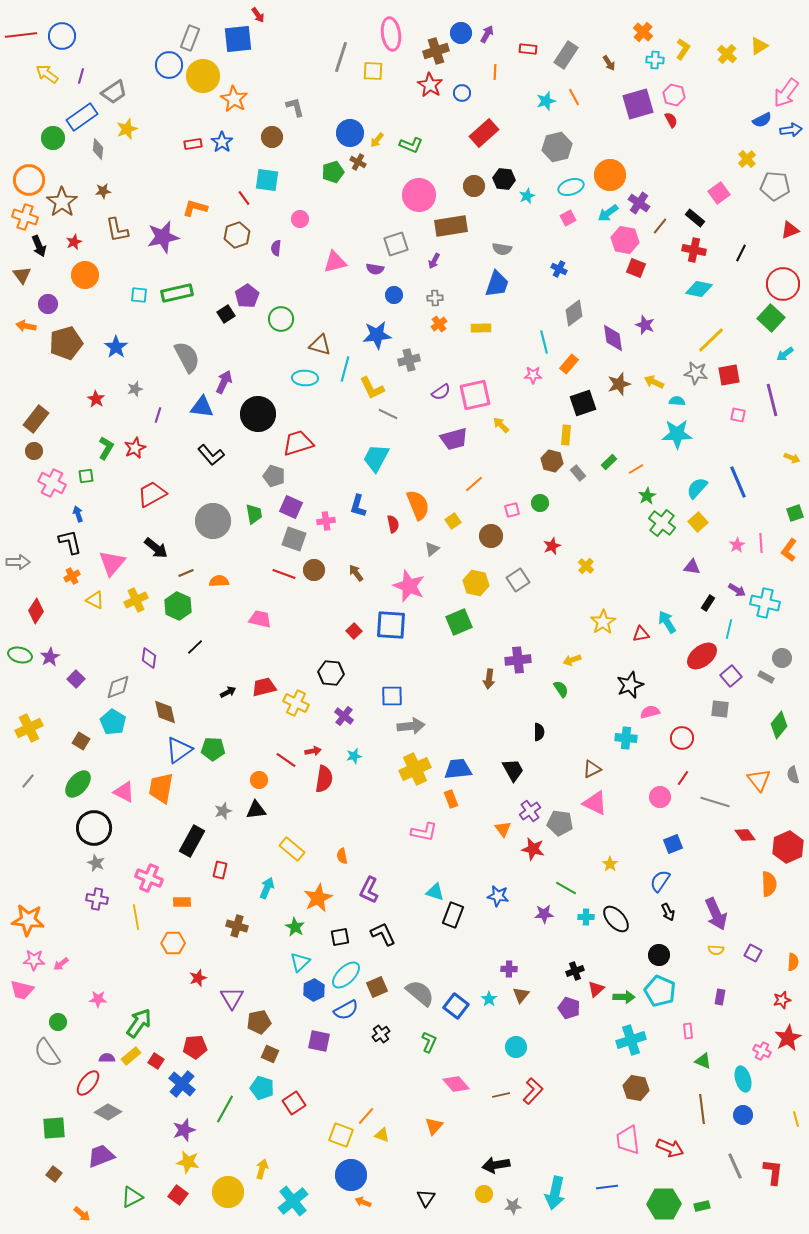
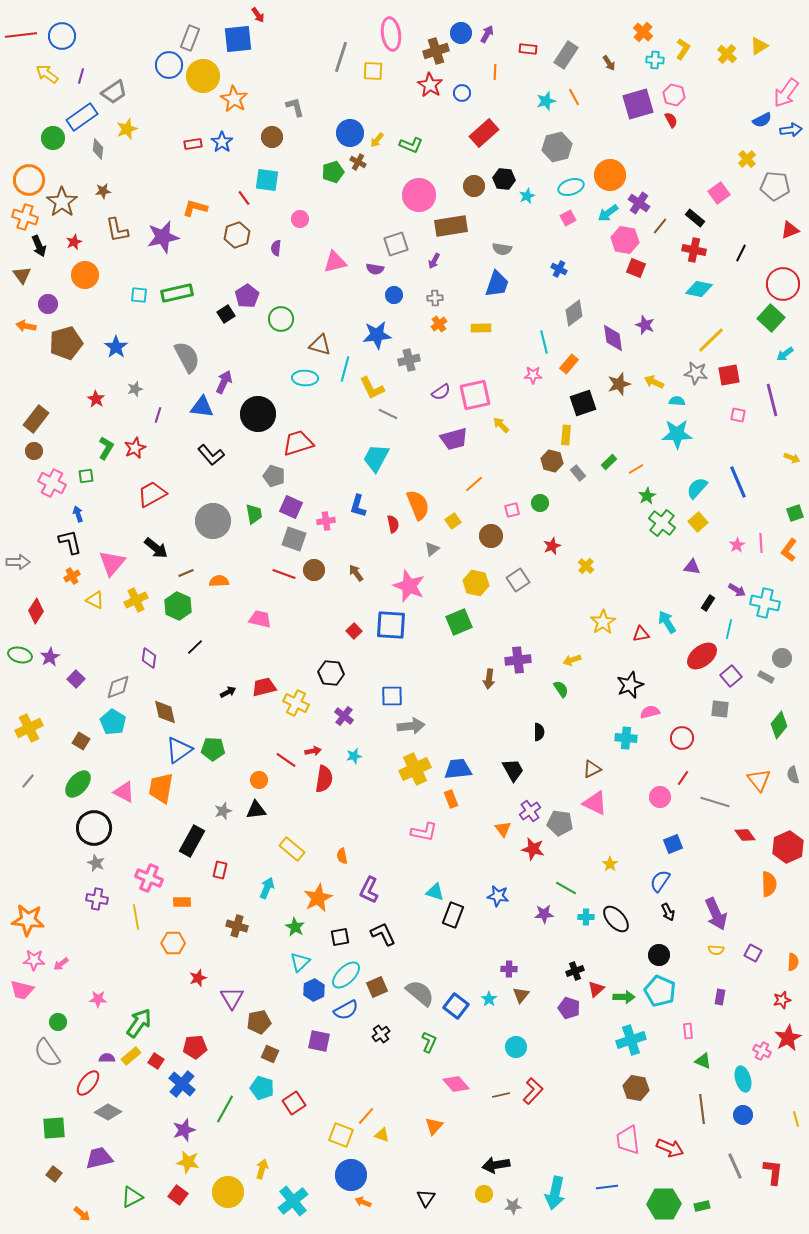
purple trapezoid at (101, 1156): moved 2 px left, 2 px down; rotated 8 degrees clockwise
